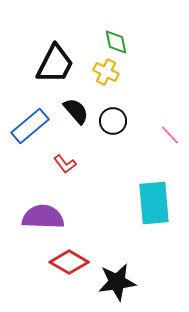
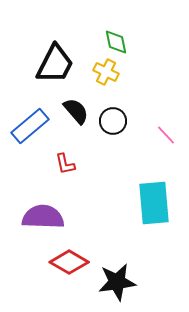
pink line: moved 4 px left
red L-shape: rotated 25 degrees clockwise
